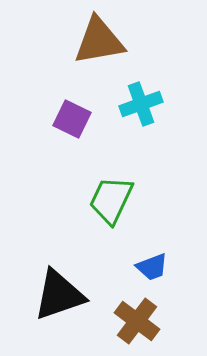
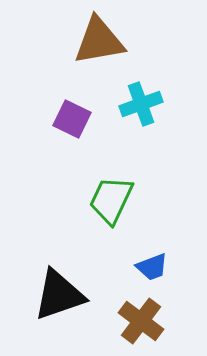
brown cross: moved 4 px right
